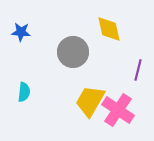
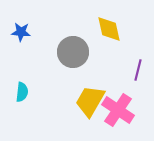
cyan semicircle: moved 2 px left
